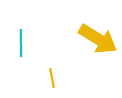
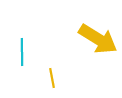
cyan line: moved 1 px right, 9 px down
